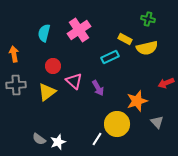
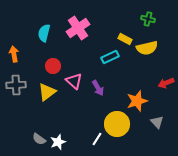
pink cross: moved 1 px left, 2 px up
